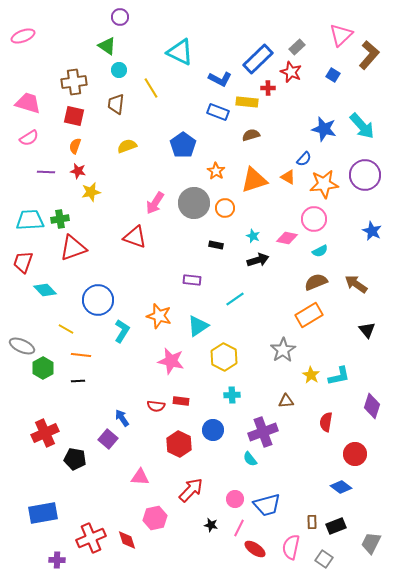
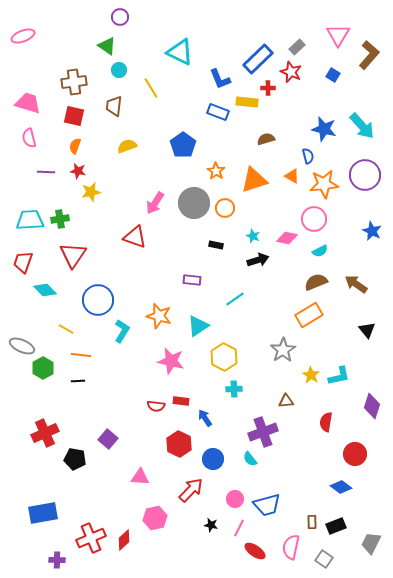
pink triangle at (341, 35): moved 3 px left; rotated 15 degrees counterclockwise
blue L-shape at (220, 79): rotated 40 degrees clockwise
brown trapezoid at (116, 104): moved 2 px left, 2 px down
brown semicircle at (251, 135): moved 15 px right, 4 px down
pink semicircle at (29, 138): rotated 108 degrees clockwise
blue semicircle at (304, 159): moved 4 px right, 3 px up; rotated 56 degrees counterclockwise
orange triangle at (288, 177): moved 4 px right, 1 px up
red triangle at (73, 248): moved 7 px down; rotated 36 degrees counterclockwise
cyan cross at (232, 395): moved 2 px right, 6 px up
blue arrow at (122, 418): moved 83 px right
blue circle at (213, 430): moved 29 px down
red diamond at (127, 540): moved 3 px left; rotated 65 degrees clockwise
red ellipse at (255, 549): moved 2 px down
